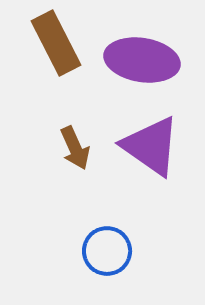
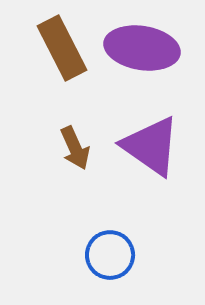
brown rectangle: moved 6 px right, 5 px down
purple ellipse: moved 12 px up
blue circle: moved 3 px right, 4 px down
